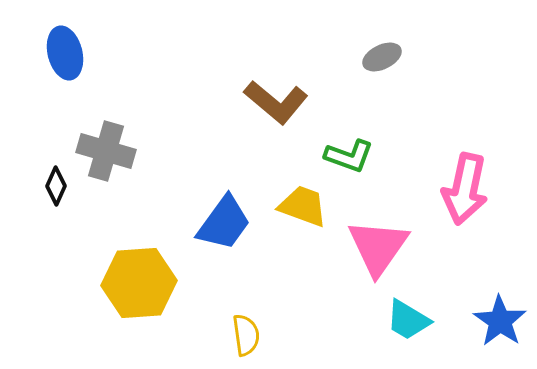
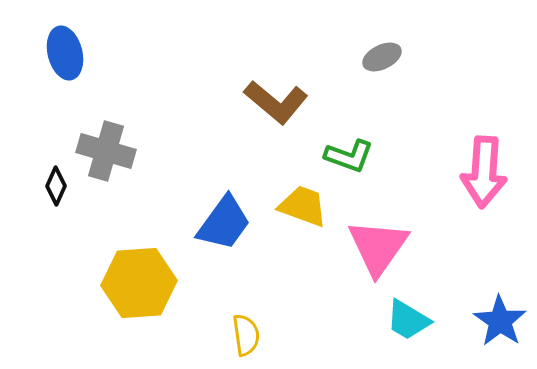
pink arrow: moved 19 px right, 17 px up; rotated 8 degrees counterclockwise
